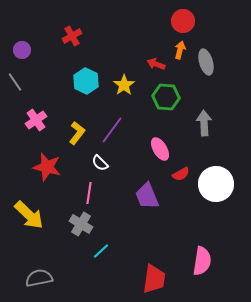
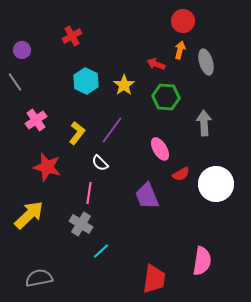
yellow arrow: rotated 88 degrees counterclockwise
